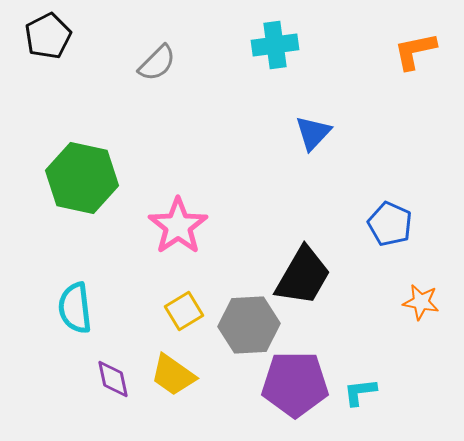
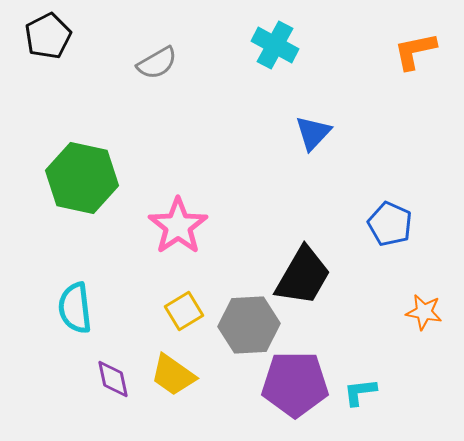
cyan cross: rotated 36 degrees clockwise
gray semicircle: rotated 15 degrees clockwise
orange star: moved 3 px right, 10 px down
